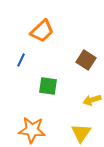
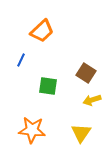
brown square: moved 13 px down
